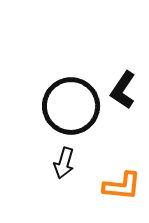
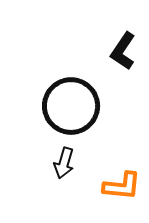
black L-shape: moved 39 px up
